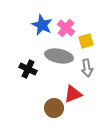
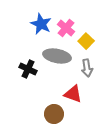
blue star: moved 1 px left, 1 px up
yellow square: rotated 28 degrees counterclockwise
gray ellipse: moved 2 px left
red triangle: rotated 42 degrees clockwise
brown circle: moved 6 px down
